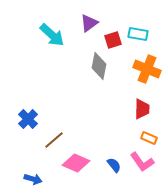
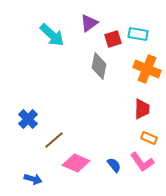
red square: moved 1 px up
